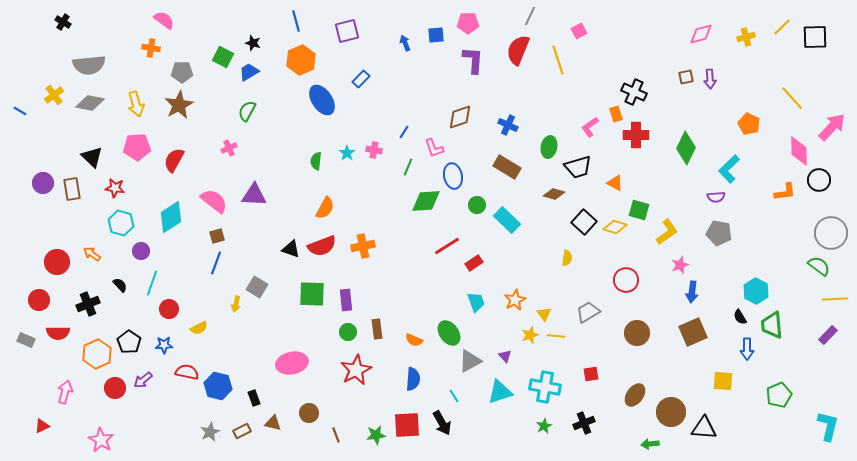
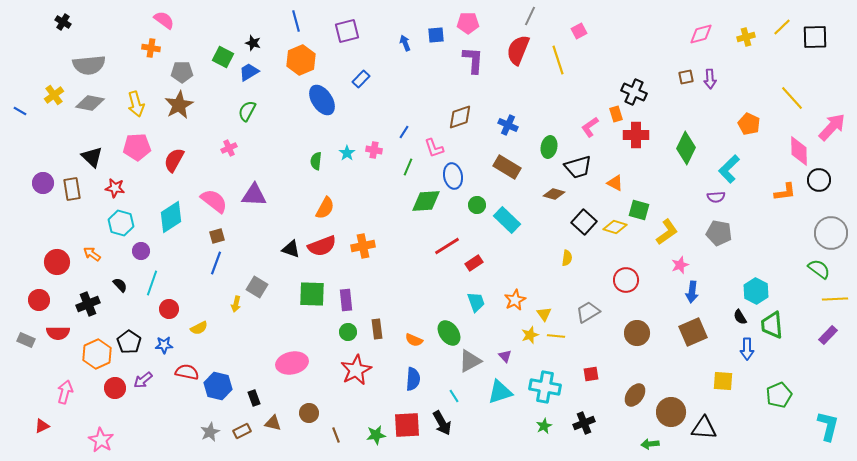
green semicircle at (819, 266): moved 3 px down
